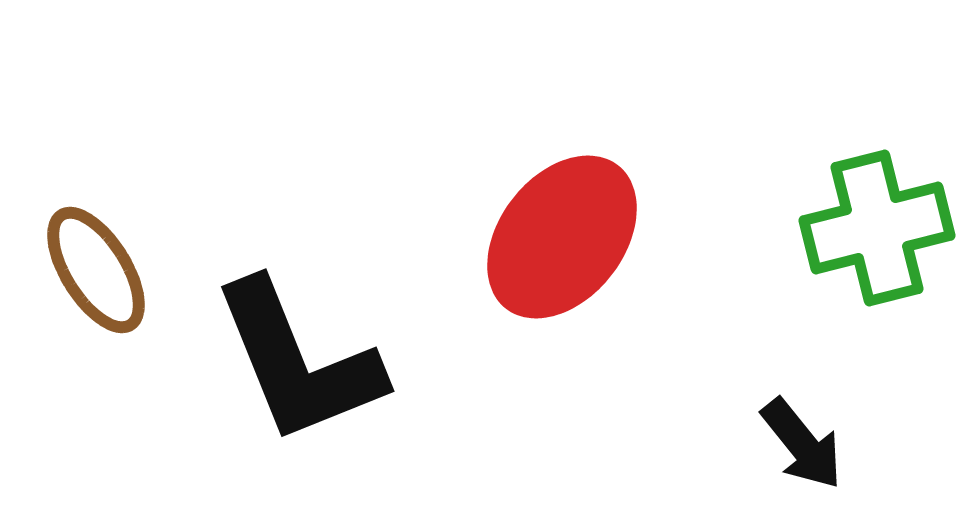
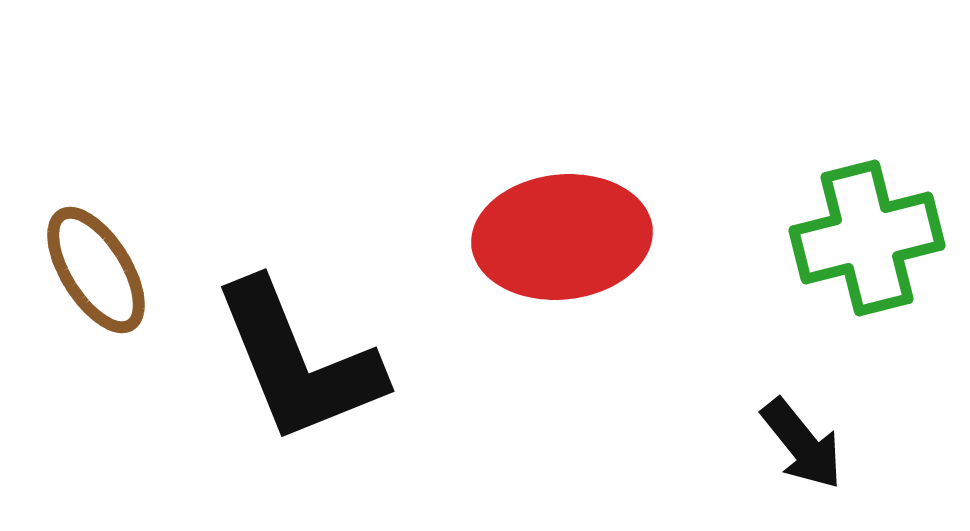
green cross: moved 10 px left, 10 px down
red ellipse: rotated 46 degrees clockwise
